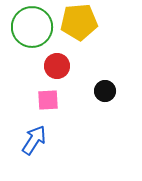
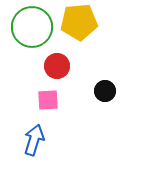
blue arrow: rotated 16 degrees counterclockwise
